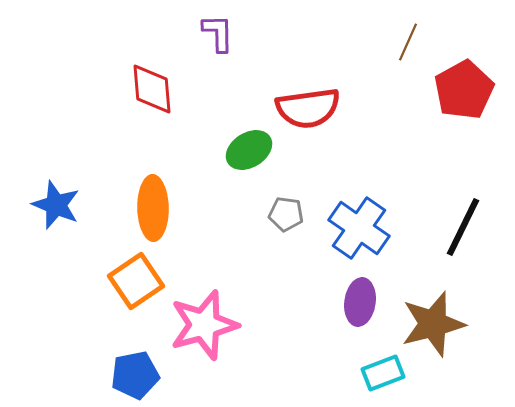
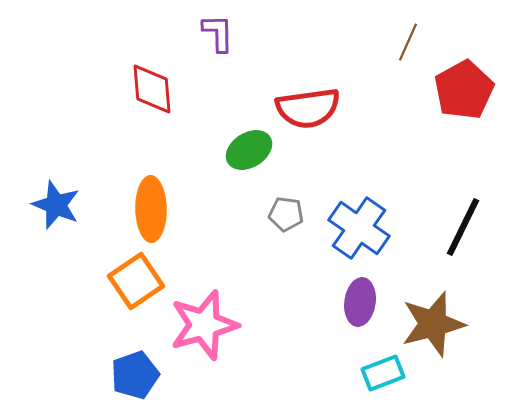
orange ellipse: moved 2 px left, 1 px down
blue pentagon: rotated 9 degrees counterclockwise
